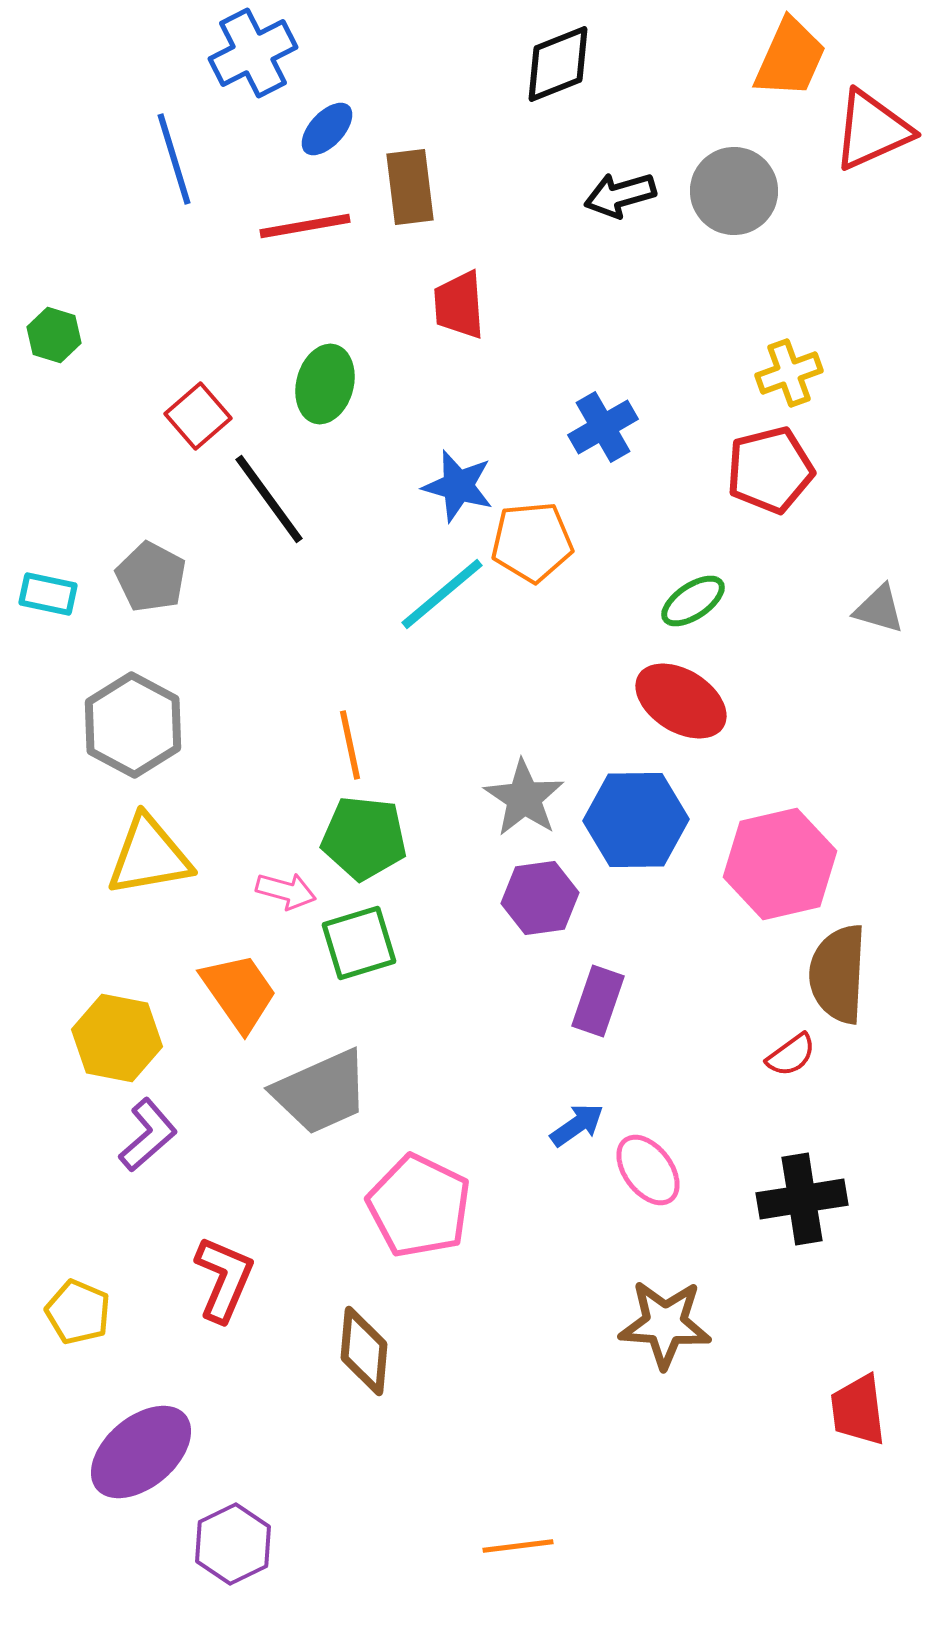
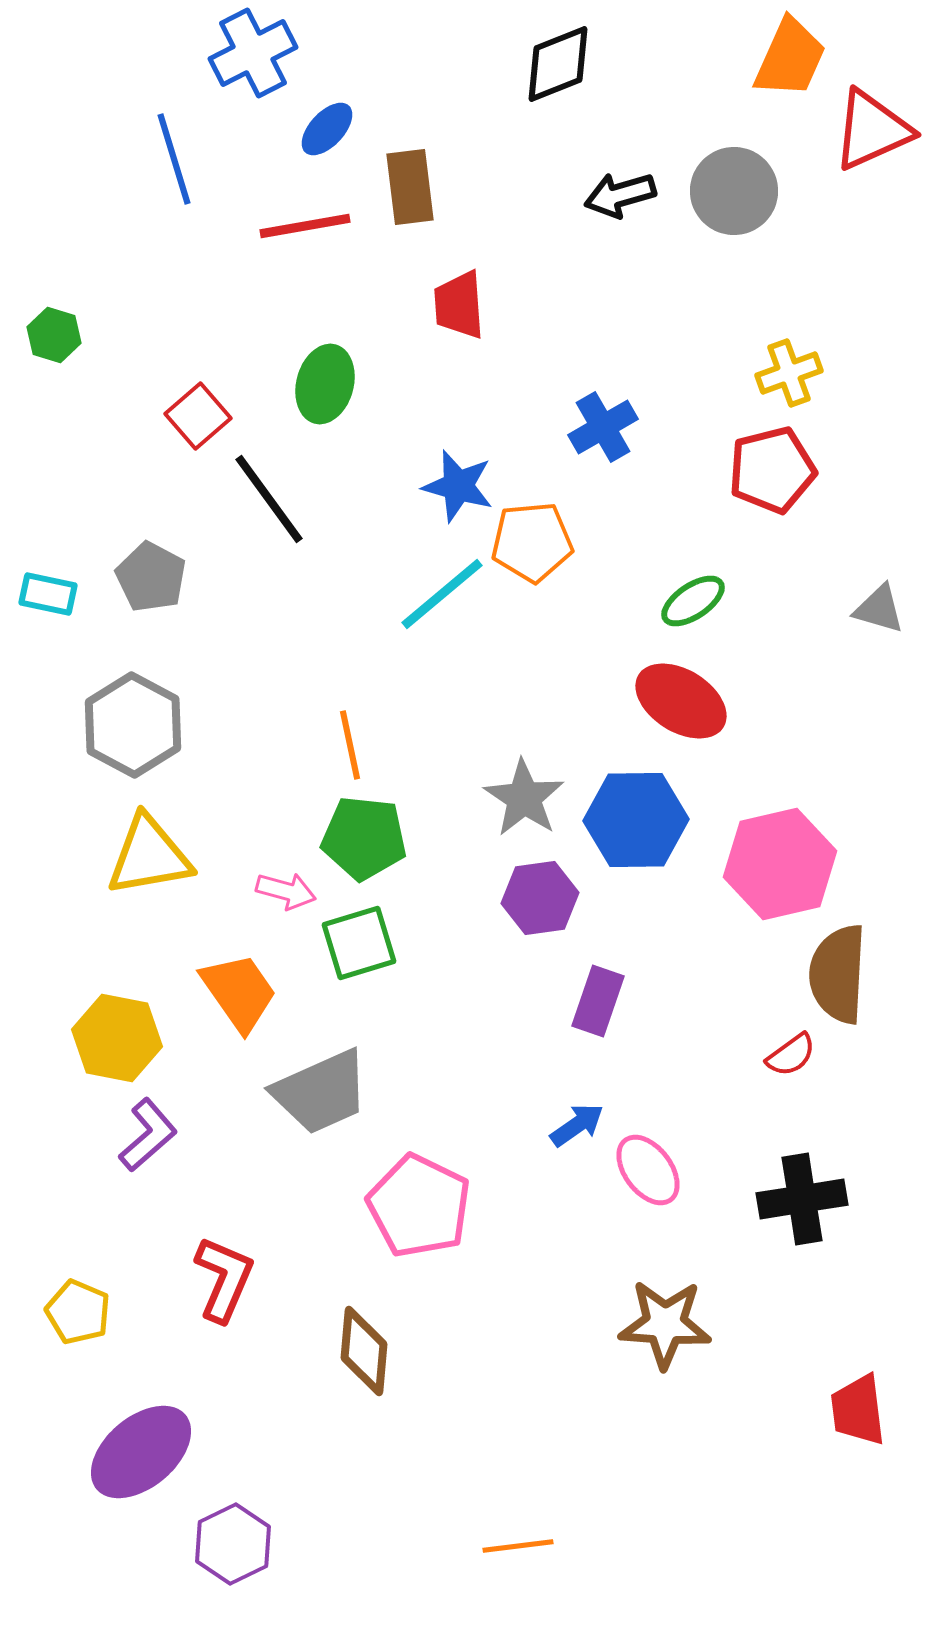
red pentagon at (770, 470): moved 2 px right
